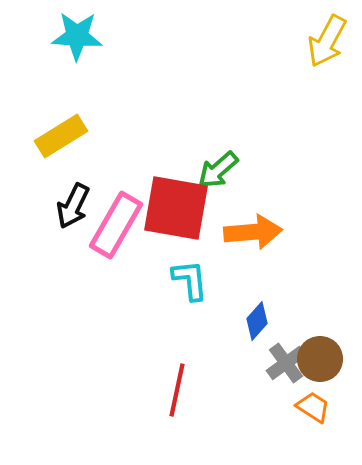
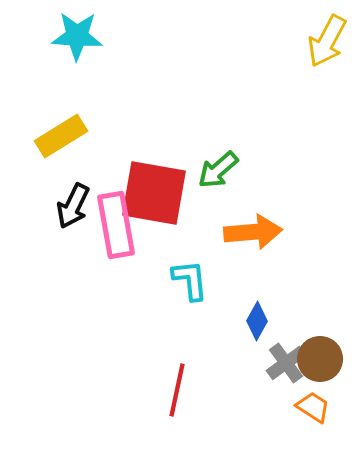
red square: moved 22 px left, 15 px up
pink rectangle: rotated 40 degrees counterclockwise
blue diamond: rotated 12 degrees counterclockwise
